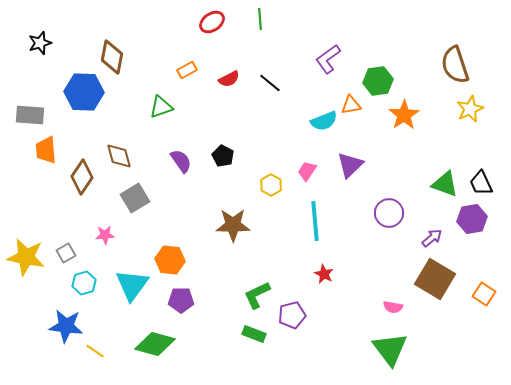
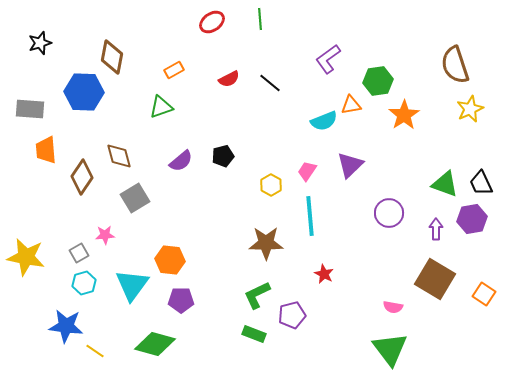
orange rectangle at (187, 70): moved 13 px left
gray rectangle at (30, 115): moved 6 px up
black pentagon at (223, 156): rotated 30 degrees clockwise
purple semicircle at (181, 161): rotated 85 degrees clockwise
cyan line at (315, 221): moved 5 px left, 5 px up
brown star at (233, 225): moved 33 px right, 18 px down
purple arrow at (432, 238): moved 4 px right, 9 px up; rotated 50 degrees counterclockwise
gray square at (66, 253): moved 13 px right
